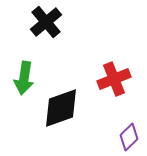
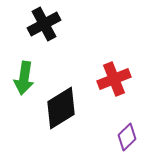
black cross: moved 2 px left, 2 px down; rotated 12 degrees clockwise
black diamond: rotated 12 degrees counterclockwise
purple diamond: moved 2 px left
